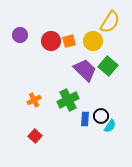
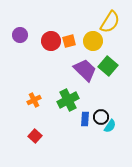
black circle: moved 1 px down
